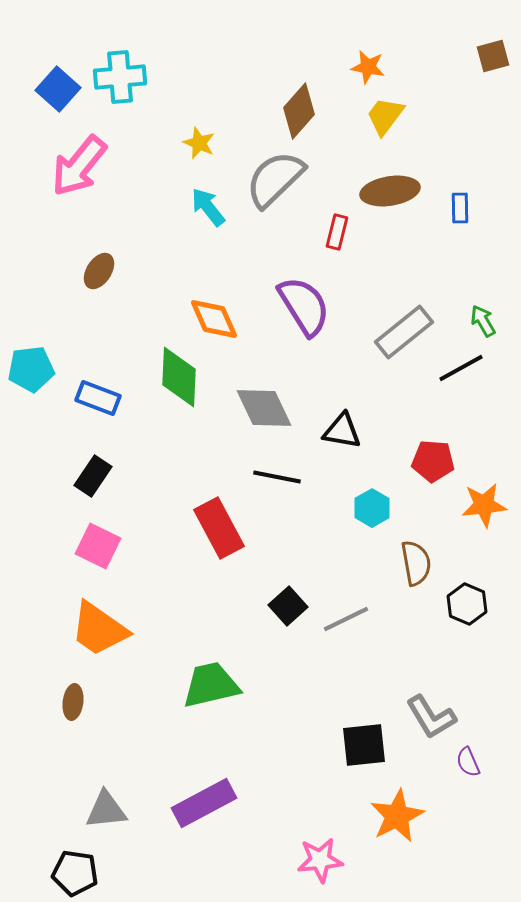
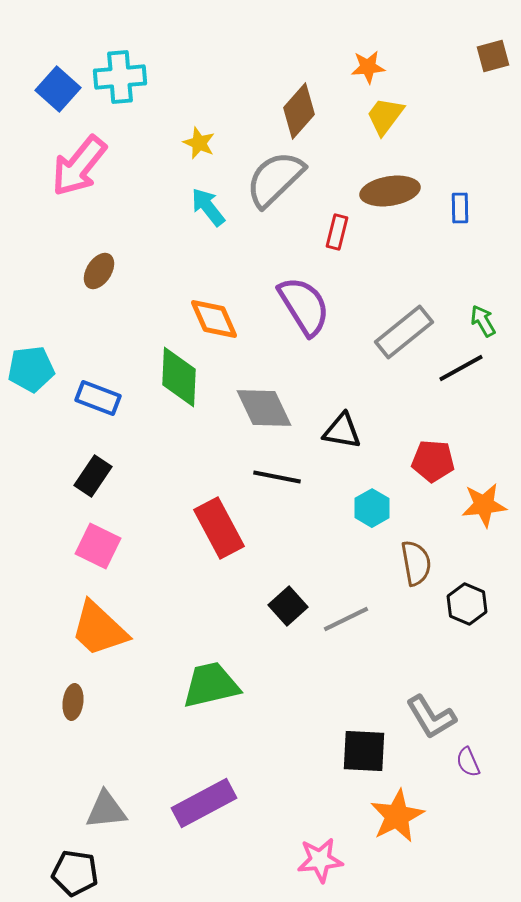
orange star at (368, 67): rotated 16 degrees counterclockwise
orange trapezoid at (99, 629): rotated 8 degrees clockwise
black square at (364, 745): moved 6 px down; rotated 9 degrees clockwise
